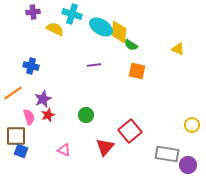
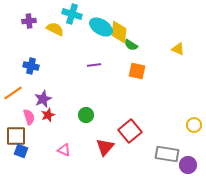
purple cross: moved 4 px left, 9 px down
yellow circle: moved 2 px right
